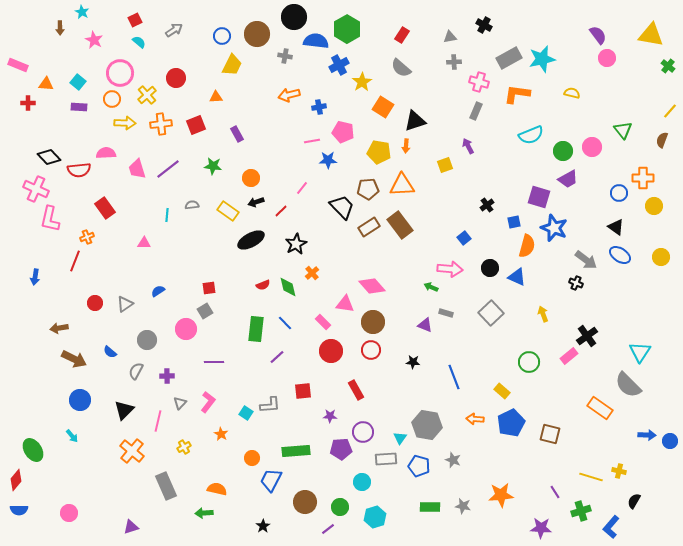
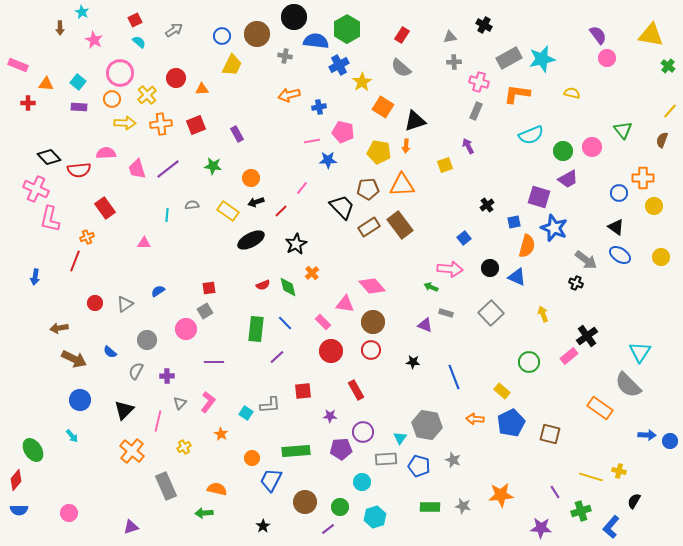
orange triangle at (216, 97): moved 14 px left, 8 px up
